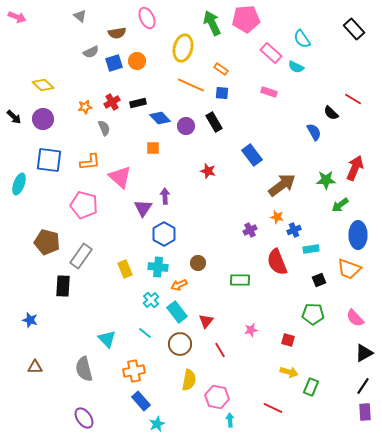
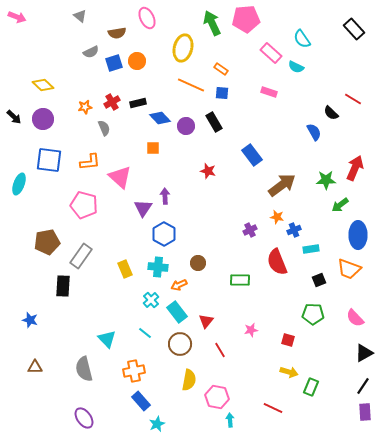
brown pentagon at (47, 242): rotated 25 degrees counterclockwise
